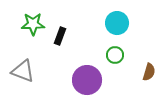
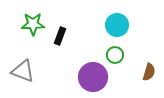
cyan circle: moved 2 px down
purple circle: moved 6 px right, 3 px up
